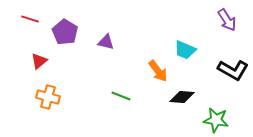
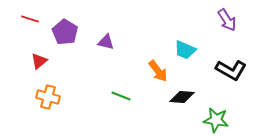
black L-shape: moved 2 px left
